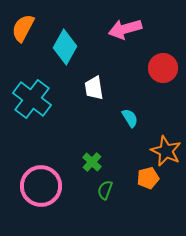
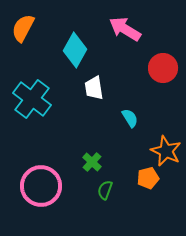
pink arrow: rotated 48 degrees clockwise
cyan diamond: moved 10 px right, 3 px down
